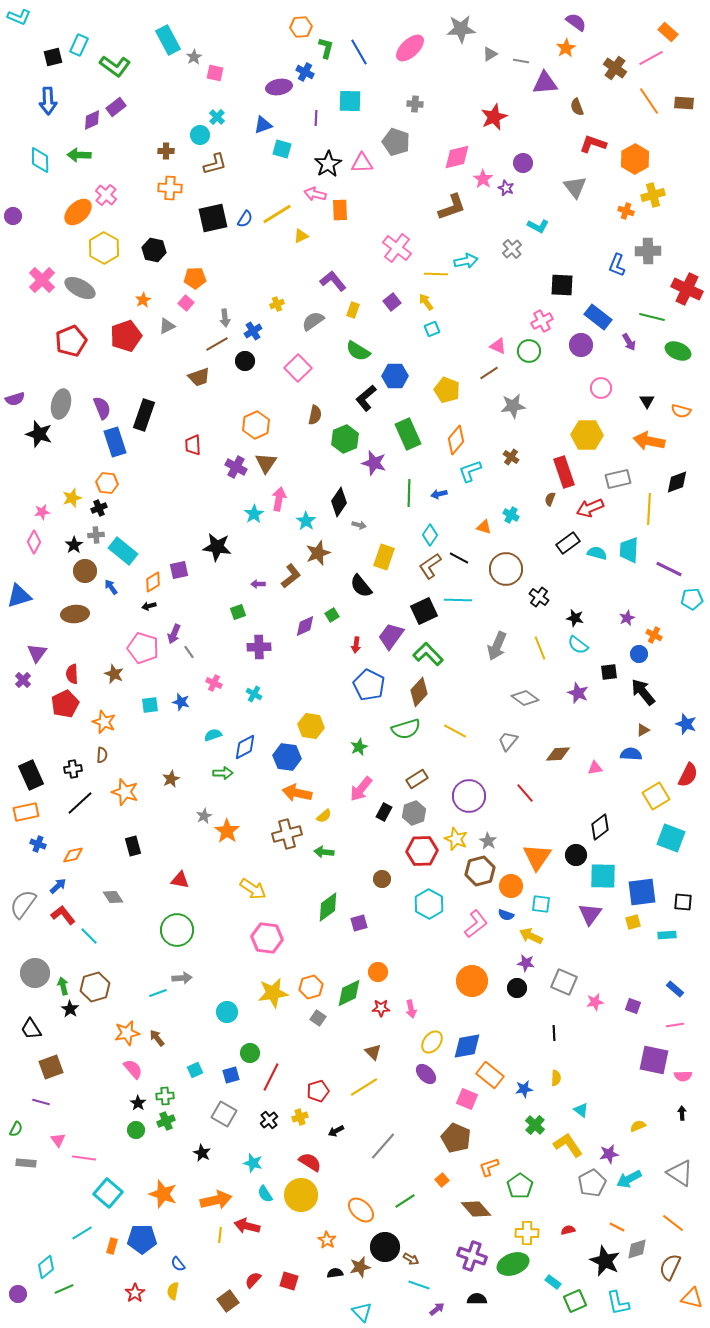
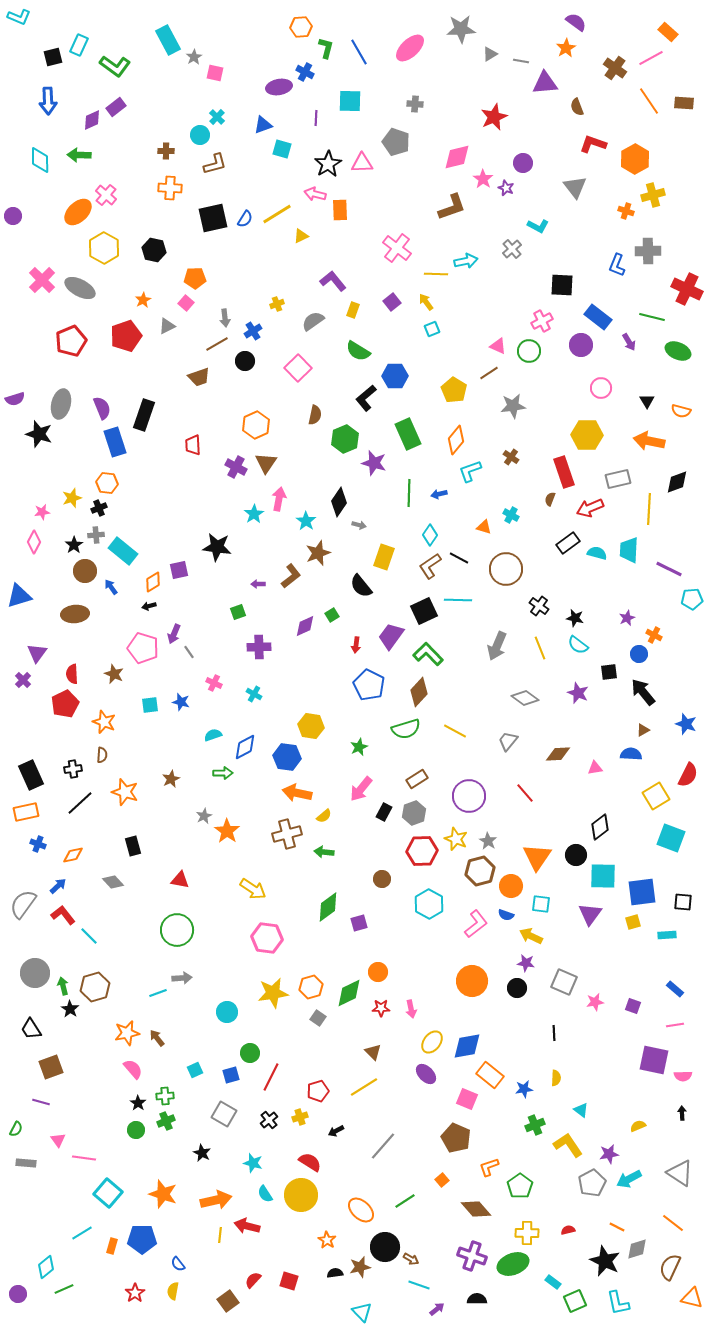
yellow pentagon at (447, 390): moved 7 px right; rotated 10 degrees clockwise
black cross at (539, 597): moved 9 px down
gray diamond at (113, 897): moved 15 px up; rotated 10 degrees counterclockwise
green cross at (535, 1125): rotated 24 degrees clockwise
